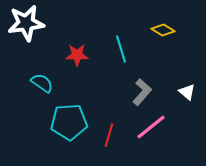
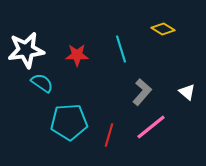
white star: moved 27 px down
yellow diamond: moved 1 px up
